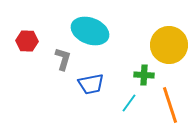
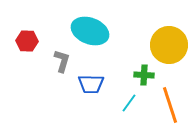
gray L-shape: moved 1 px left, 2 px down
blue trapezoid: rotated 12 degrees clockwise
